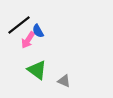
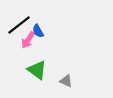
gray triangle: moved 2 px right
